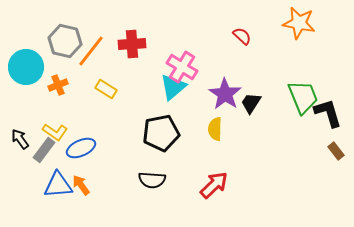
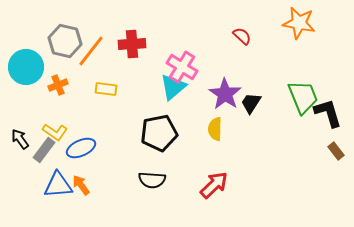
yellow rectangle: rotated 25 degrees counterclockwise
black pentagon: moved 2 px left
